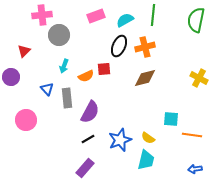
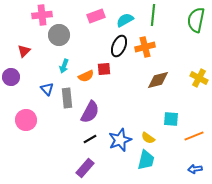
brown diamond: moved 13 px right, 2 px down
orange line: moved 2 px right, 1 px down; rotated 30 degrees counterclockwise
black line: moved 2 px right
